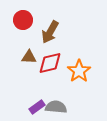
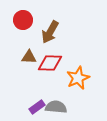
red diamond: rotated 15 degrees clockwise
orange star: moved 1 px left, 7 px down; rotated 10 degrees clockwise
